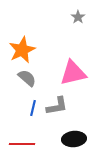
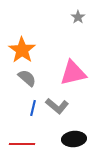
orange star: rotated 12 degrees counterclockwise
gray L-shape: rotated 50 degrees clockwise
